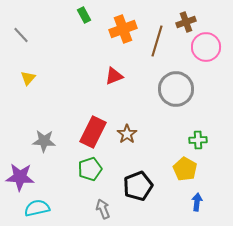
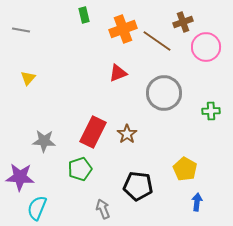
green rectangle: rotated 14 degrees clockwise
brown cross: moved 3 px left
gray line: moved 5 px up; rotated 36 degrees counterclockwise
brown line: rotated 72 degrees counterclockwise
red triangle: moved 4 px right, 3 px up
gray circle: moved 12 px left, 4 px down
green cross: moved 13 px right, 29 px up
green pentagon: moved 10 px left
black pentagon: rotated 28 degrees clockwise
cyan semicircle: rotated 55 degrees counterclockwise
